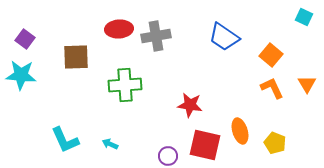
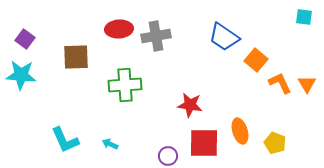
cyan square: rotated 18 degrees counterclockwise
orange square: moved 15 px left, 5 px down
orange L-shape: moved 8 px right, 5 px up
red square: moved 1 px left, 2 px up; rotated 12 degrees counterclockwise
